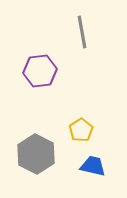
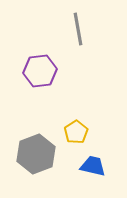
gray line: moved 4 px left, 3 px up
yellow pentagon: moved 5 px left, 2 px down
gray hexagon: rotated 12 degrees clockwise
